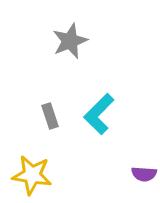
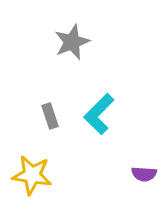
gray star: moved 2 px right, 1 px down
